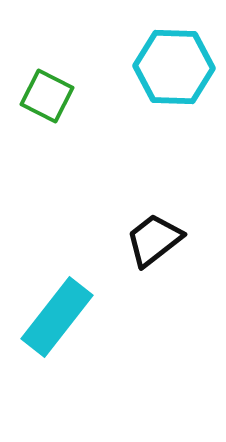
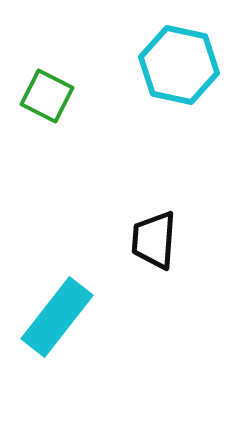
cyan hexagon: moved 5 px right, 2 px up; rotated 10 degrees clockwise
black trapezoid: rotated 48 degrees counterclockwise
